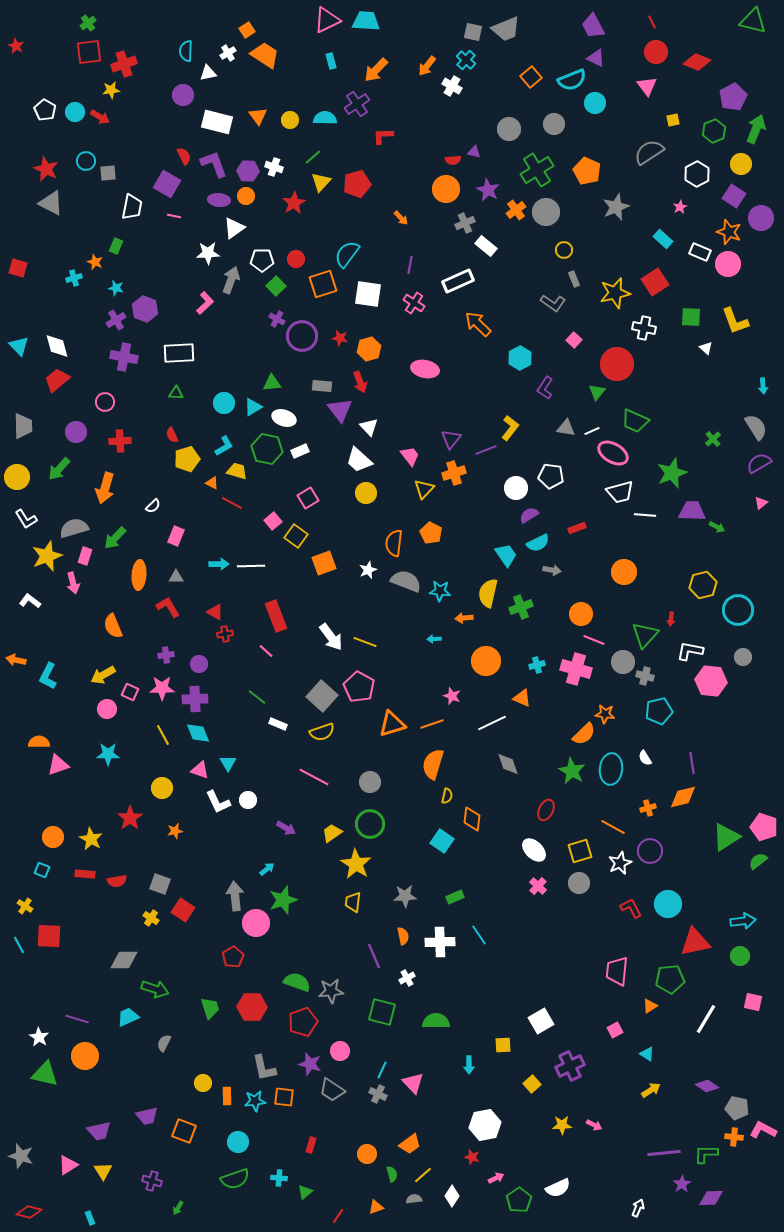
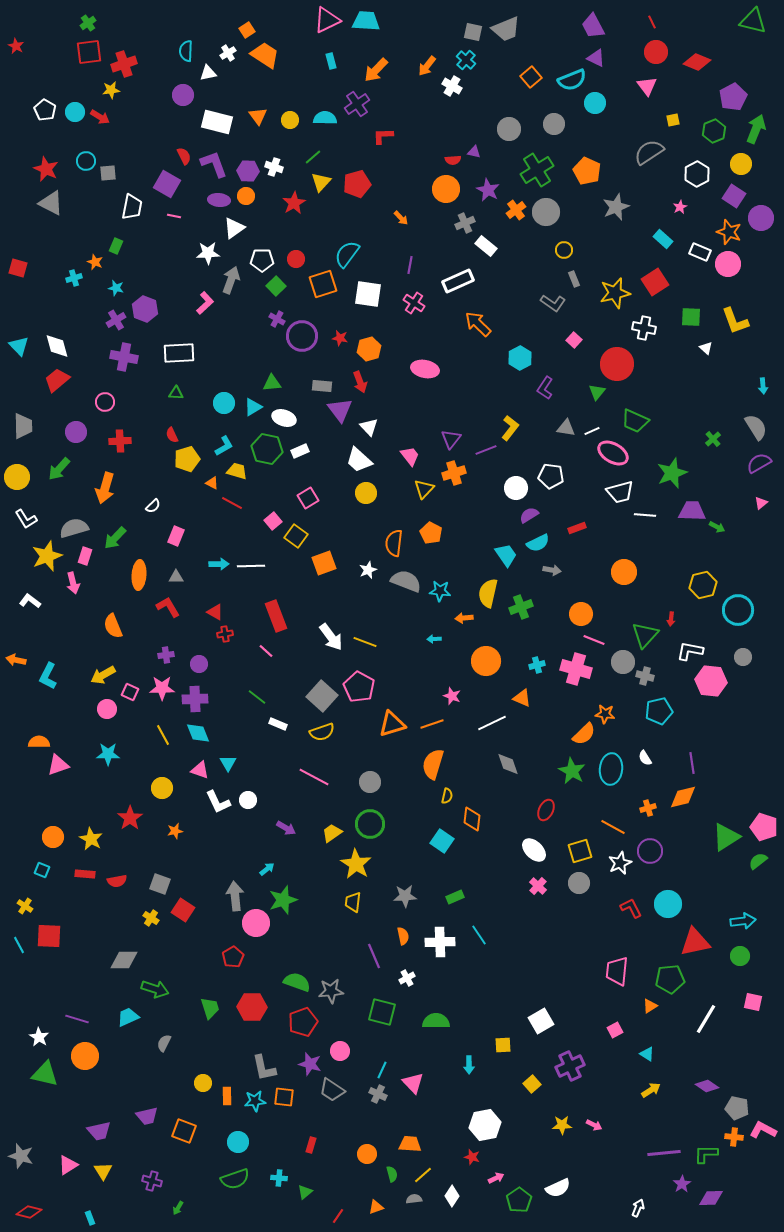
orange trapezoid at (410, 1144): rotated 140 degrees counterclockwise
